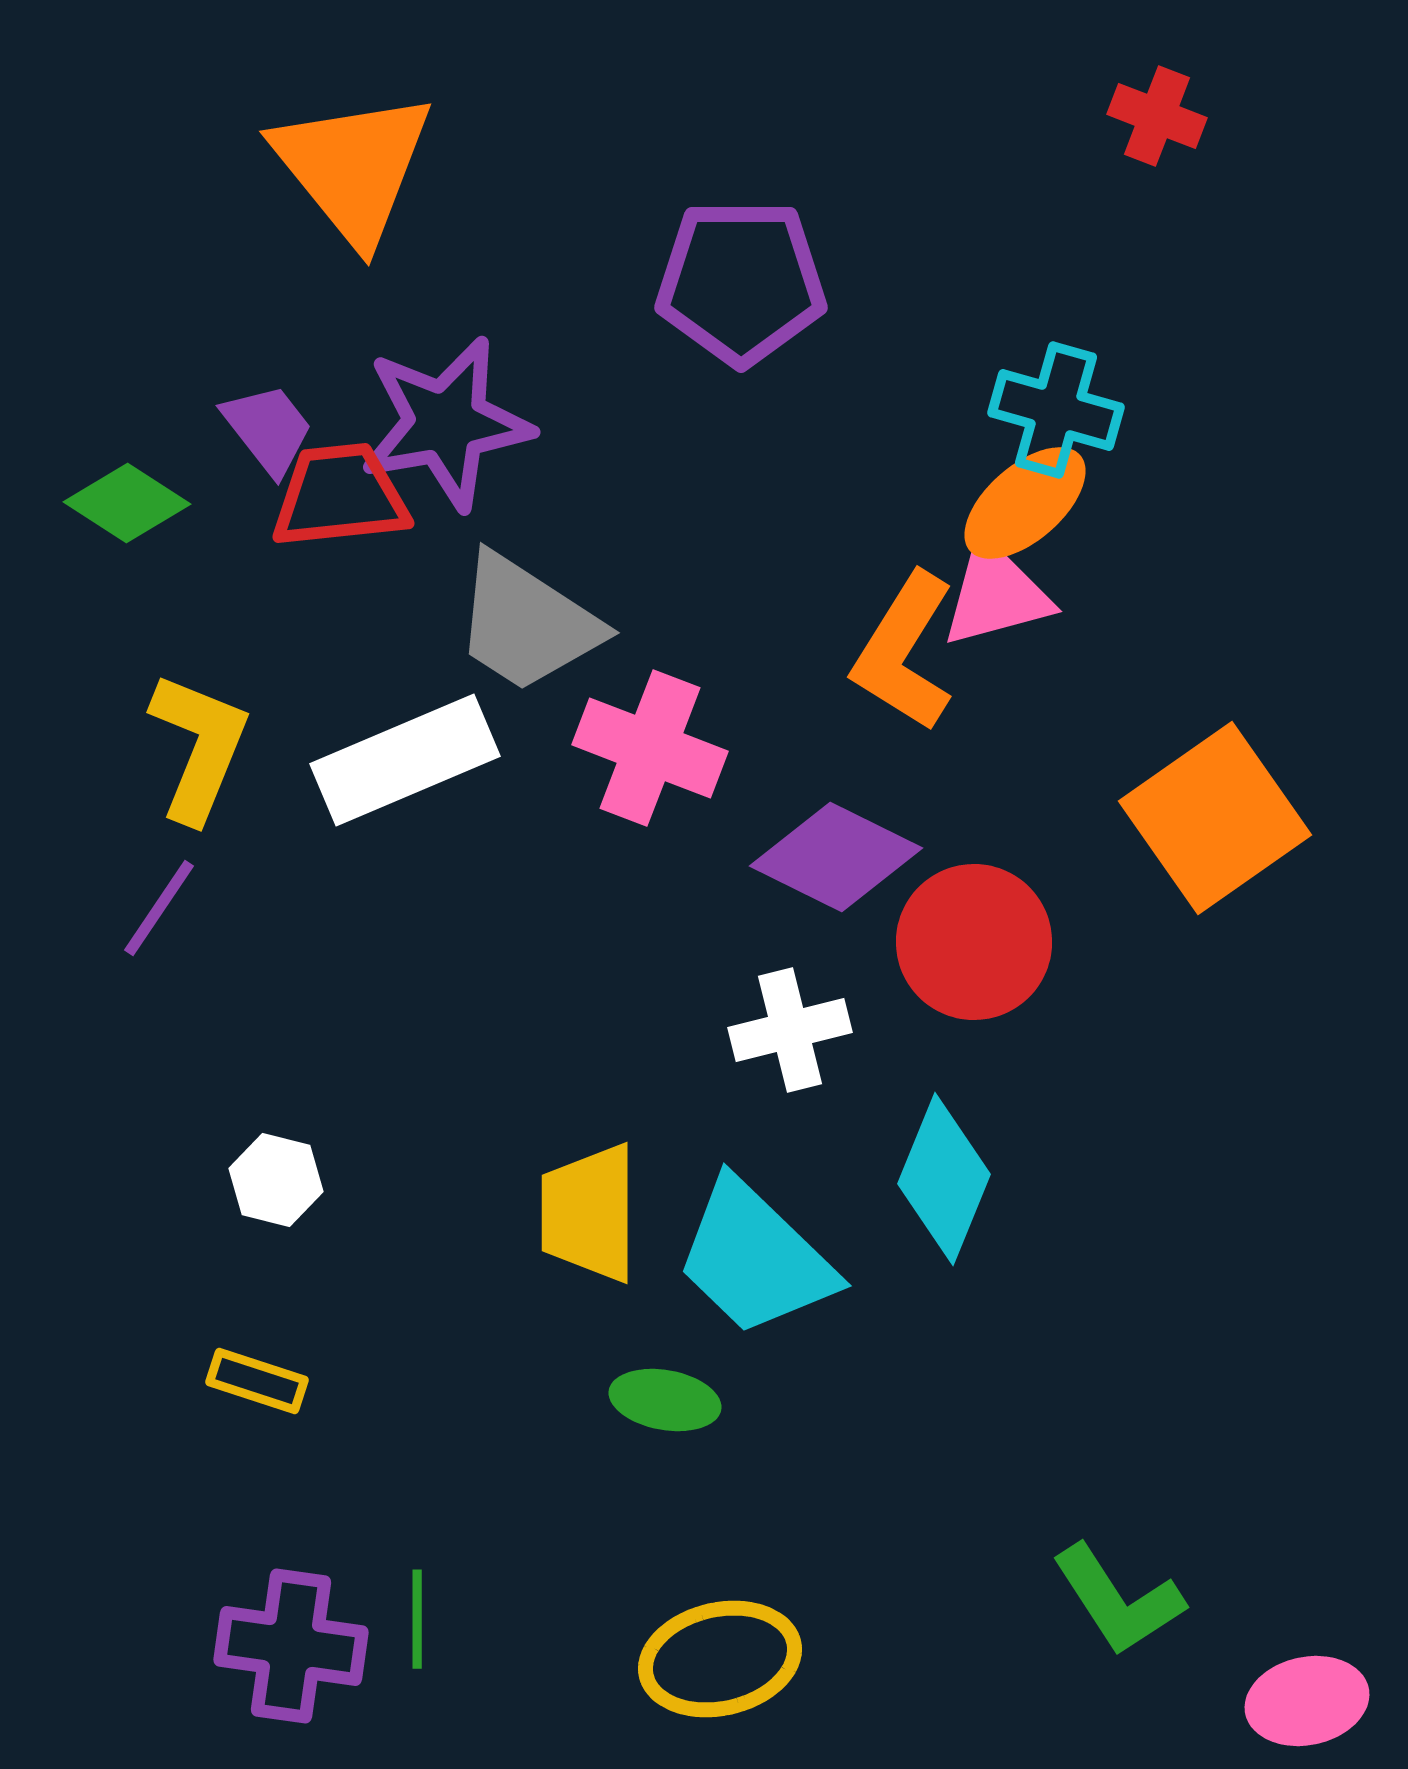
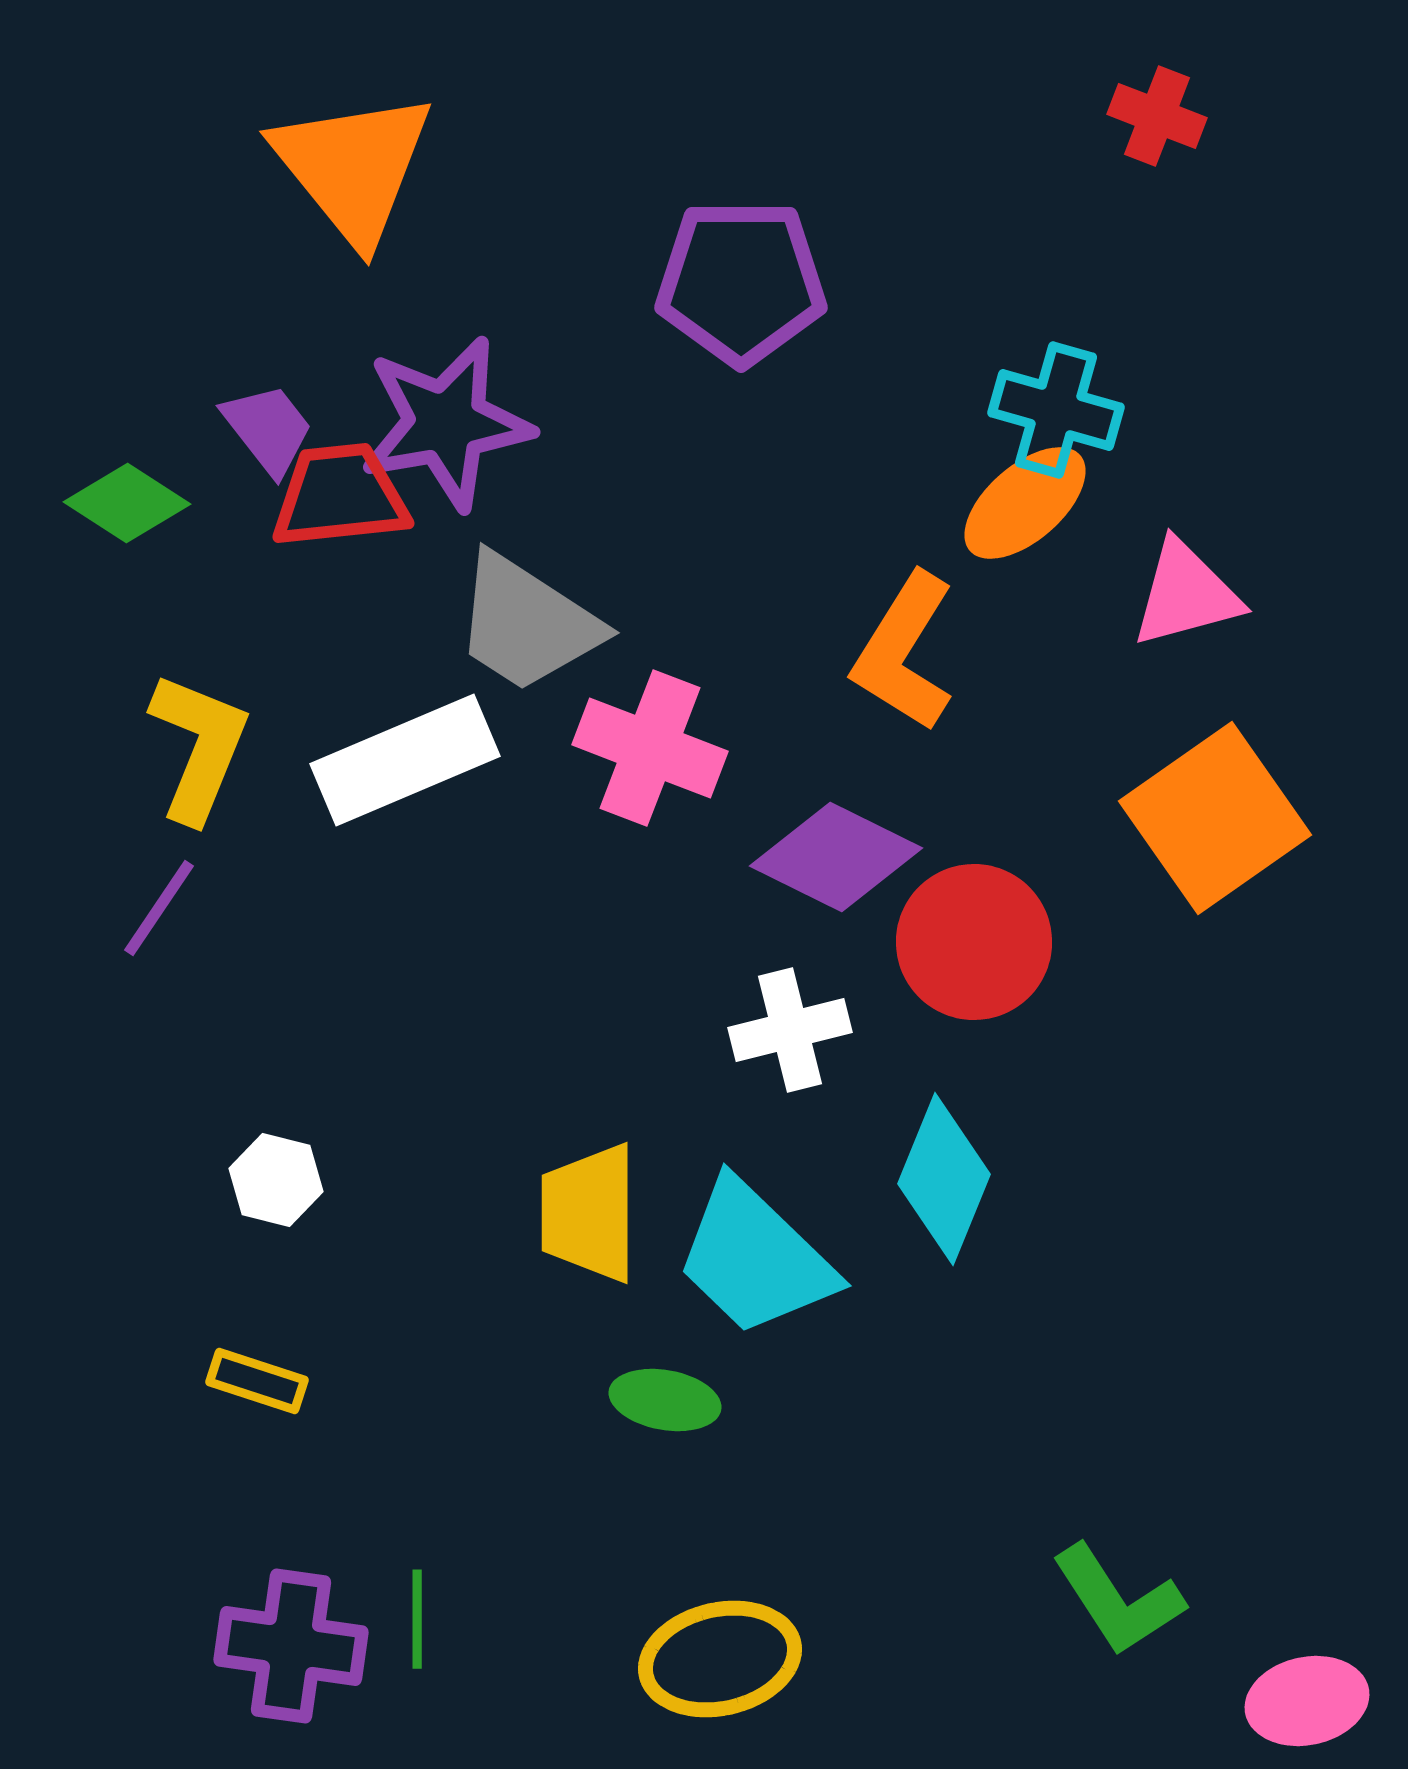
pink triangle: moved 190 px right
